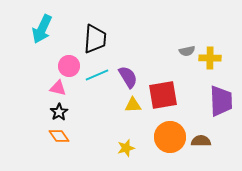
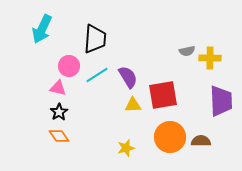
cyan line: rotated 10 degrees counterclockwise
